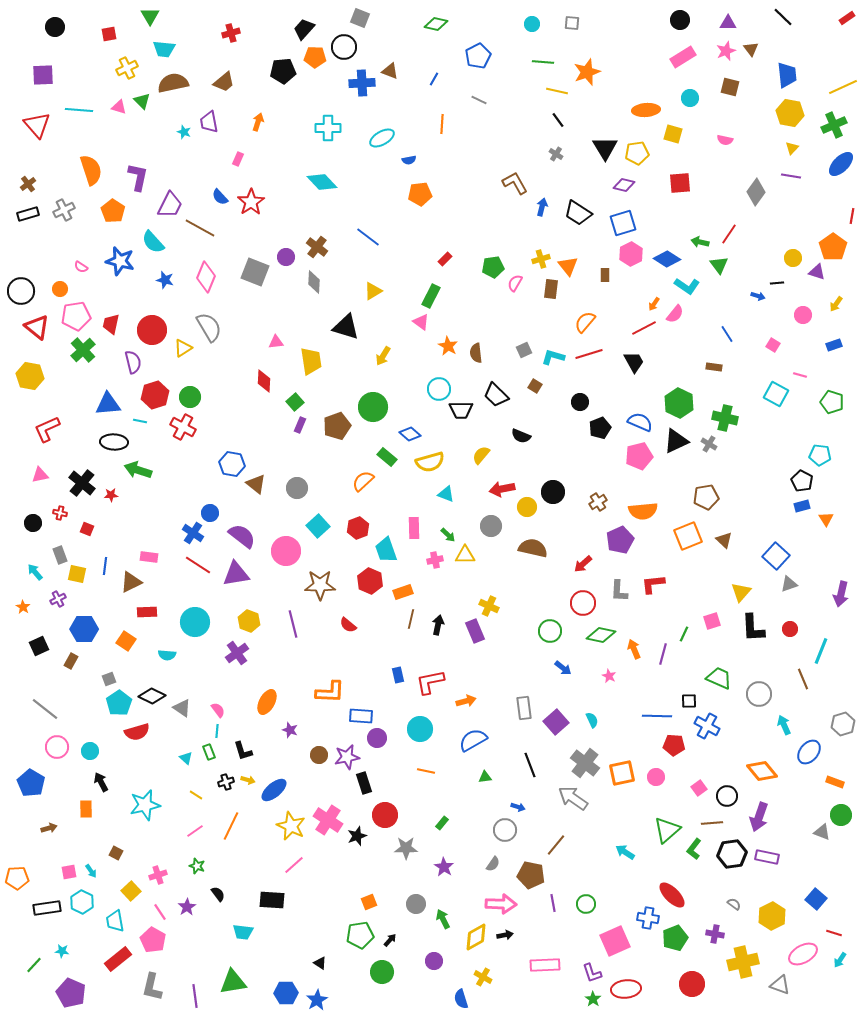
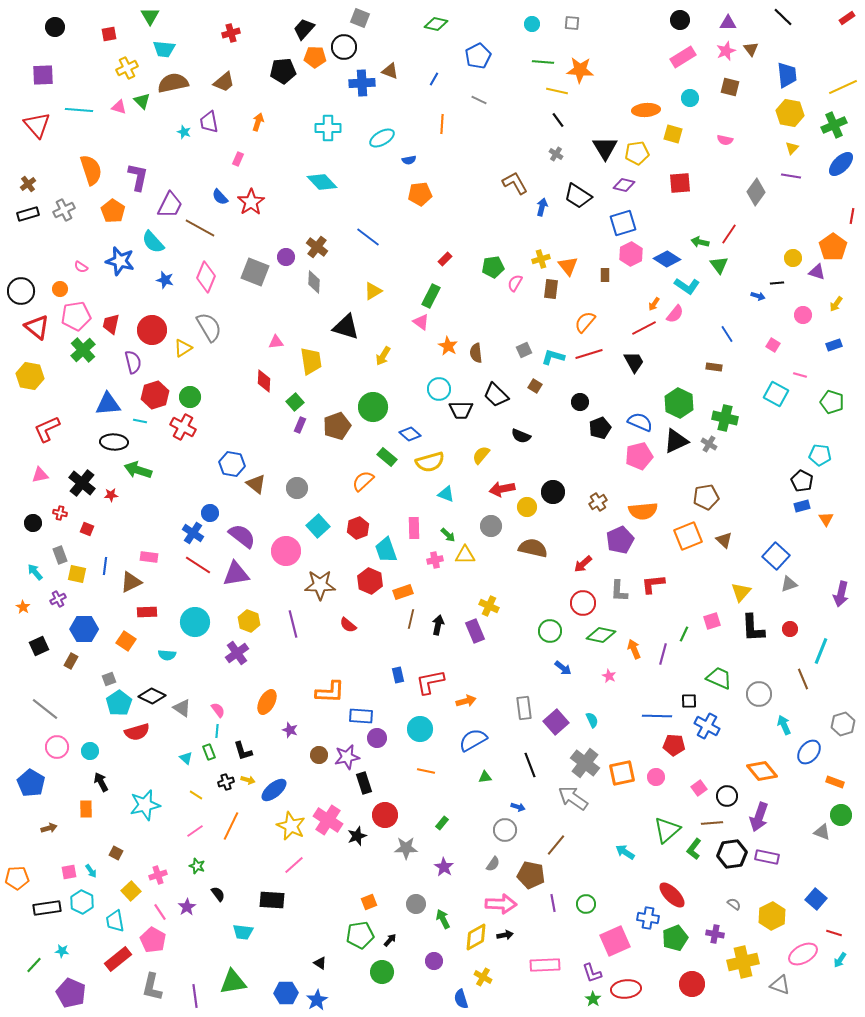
orange star at (587, 72): moved 7 px left, 2 px up; rotated 24 degrees clockwise
black trapezoid at (578, 213): moved 17 px up
